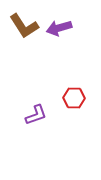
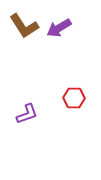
purple arrow: rotated 15 degrees counterclockwise
purple L-shape: moved 9 px left, 1 px up
